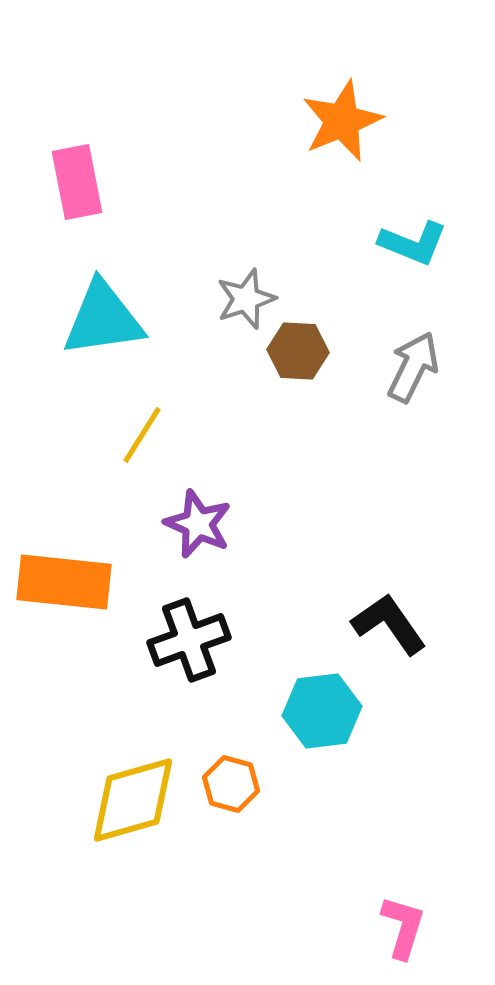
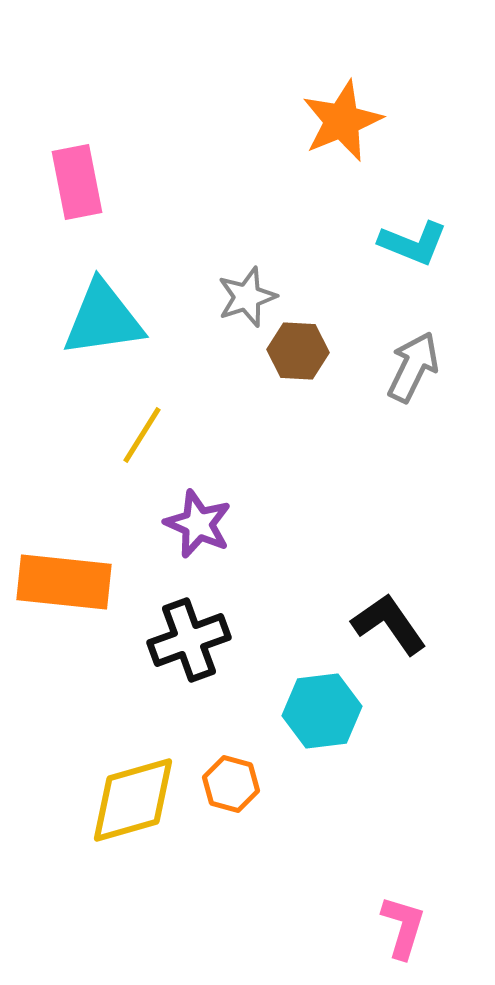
gray star: moved 1 px right, 2 px up
